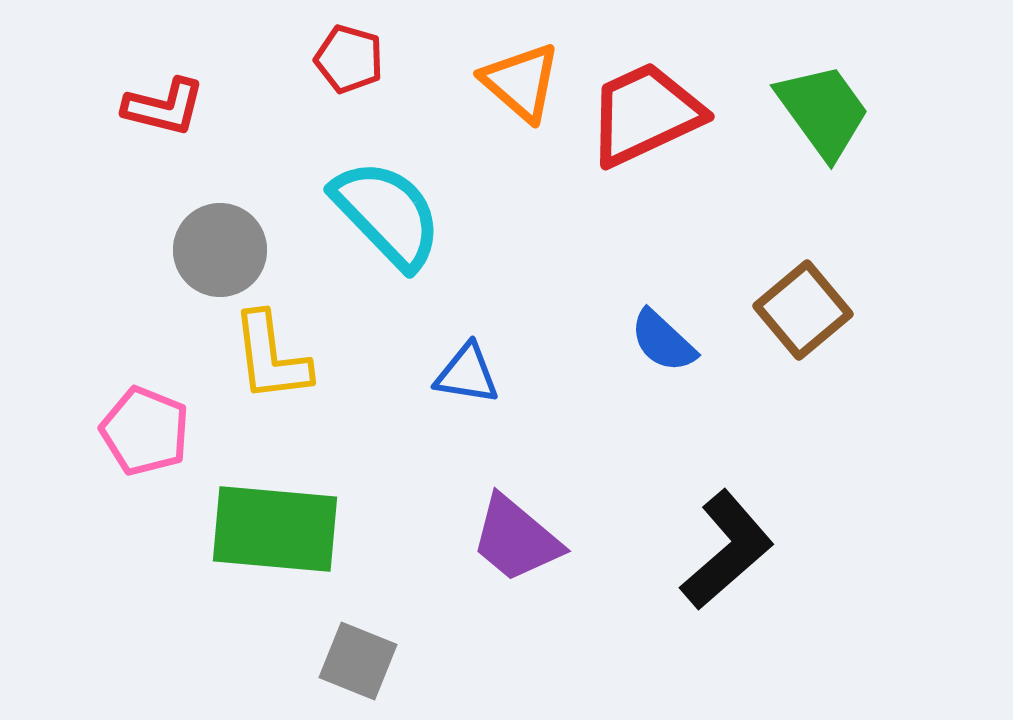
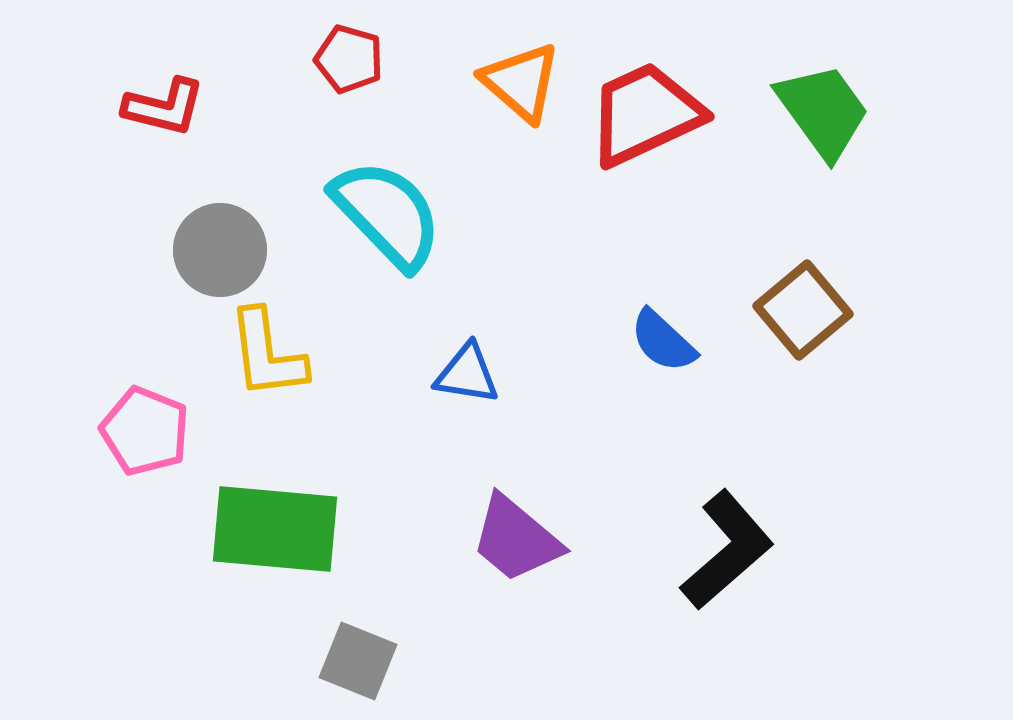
yellow L-shape: moved 4 px left, 3 px up
